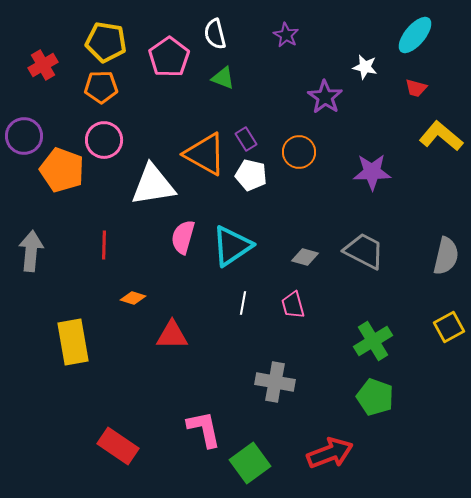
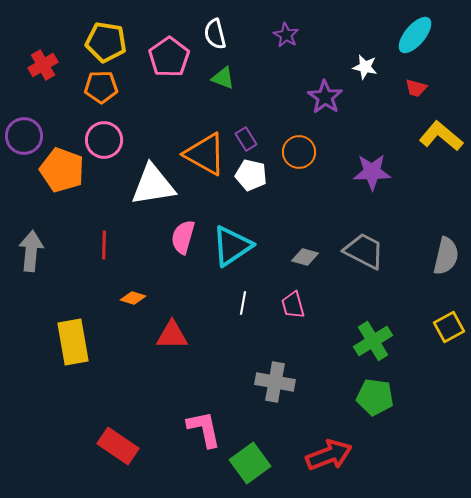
green pentagon at (375, 397): rotated 12 degrees counterclockwise
red arrow at (330, 453): moved 1 px left, 2 px down
